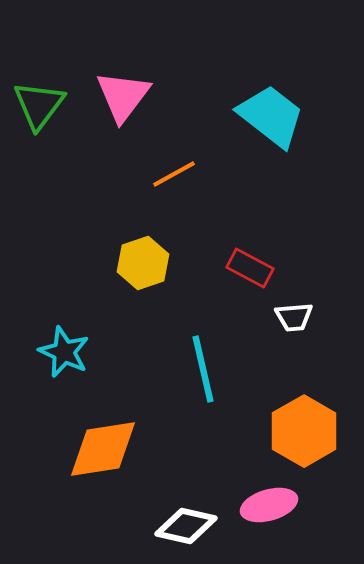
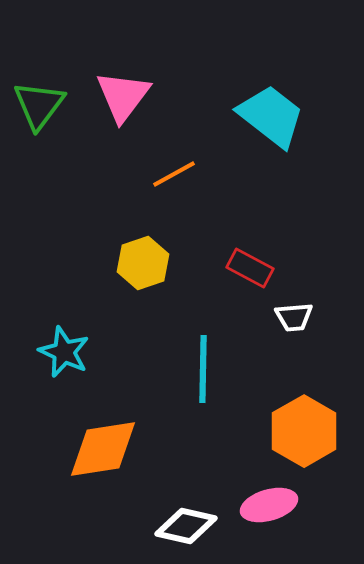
cyan line: rotated 14 degrees clockwise
